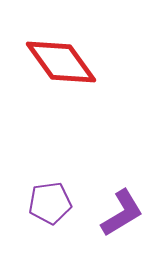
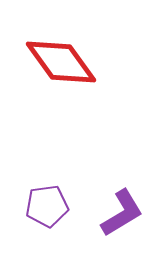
purple pentagon: moved 3 px left, 3 px down
